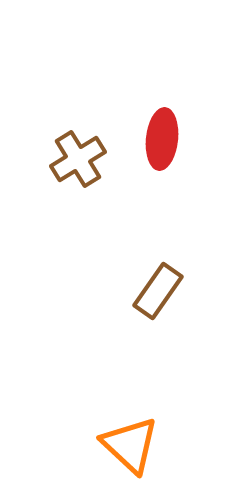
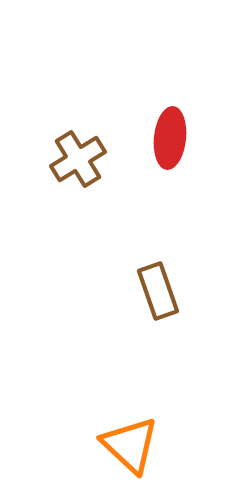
red ellipse: moved 8 px right, 1 px up
brown rectangle: rotated 54 degrees counterclockwise
